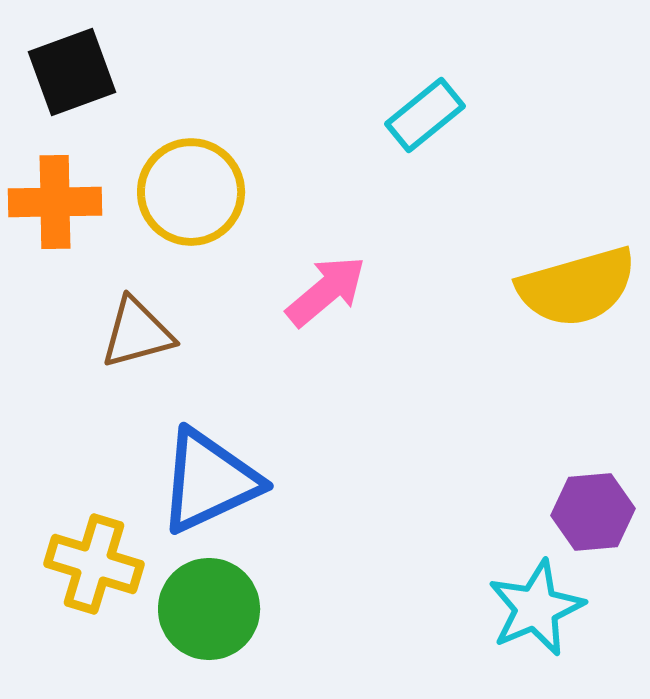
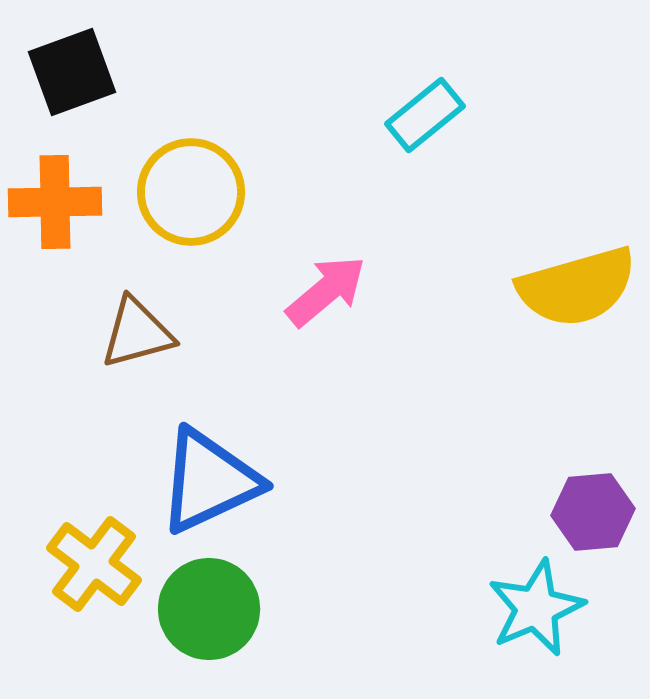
yellow cross: rotated 20 degrees clockwise
